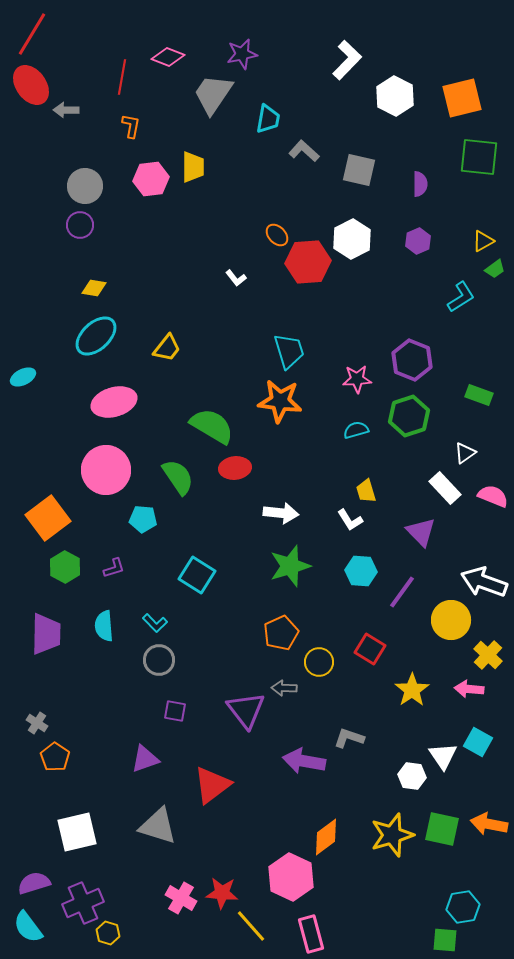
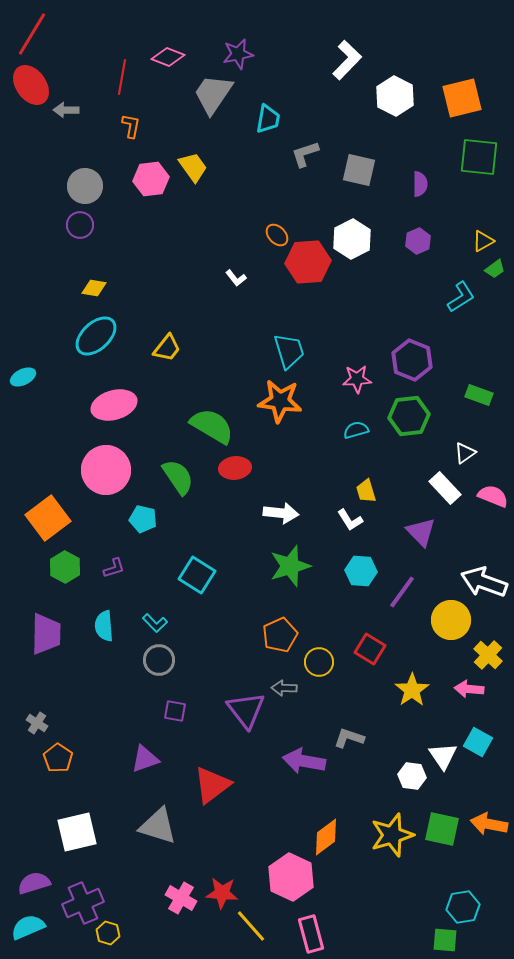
purple star at (242, 54): moved 4 px left
gray L-shape at (304, 151): moved 1 px right, 3 px down; rotated 60 degrees counterclockwise
yellow trapezoid at (193, 167): rotated 36 degrees counterclockwise
pink ellipse at (114, 402): moved 3 px down
green hexagon at (409, 416): rotated 12 degrees clockwise
cyan pentagon at (143, 519): rotated 8 degrees clockwise
orange pentagon at (281, 633): moved 1 px left, 2 px down
orange pentagon at (55, 757): moved 3 px right, 1 px down
cyan semicircle at (28, 927): rotated 104 degrees clockwise
